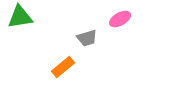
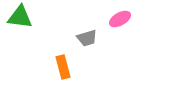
green triangle: rotated 16 degrees clockwise
orange rectangle: rotated 65 degrees counterclockwise
